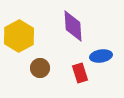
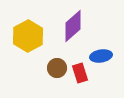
purple diamond: rotated 52 degrees clockwise
yellow hexagon: moved 9 px right
brown circle: moved 17 px right
